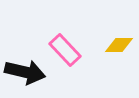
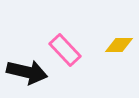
black arrow: moved 2 px right
